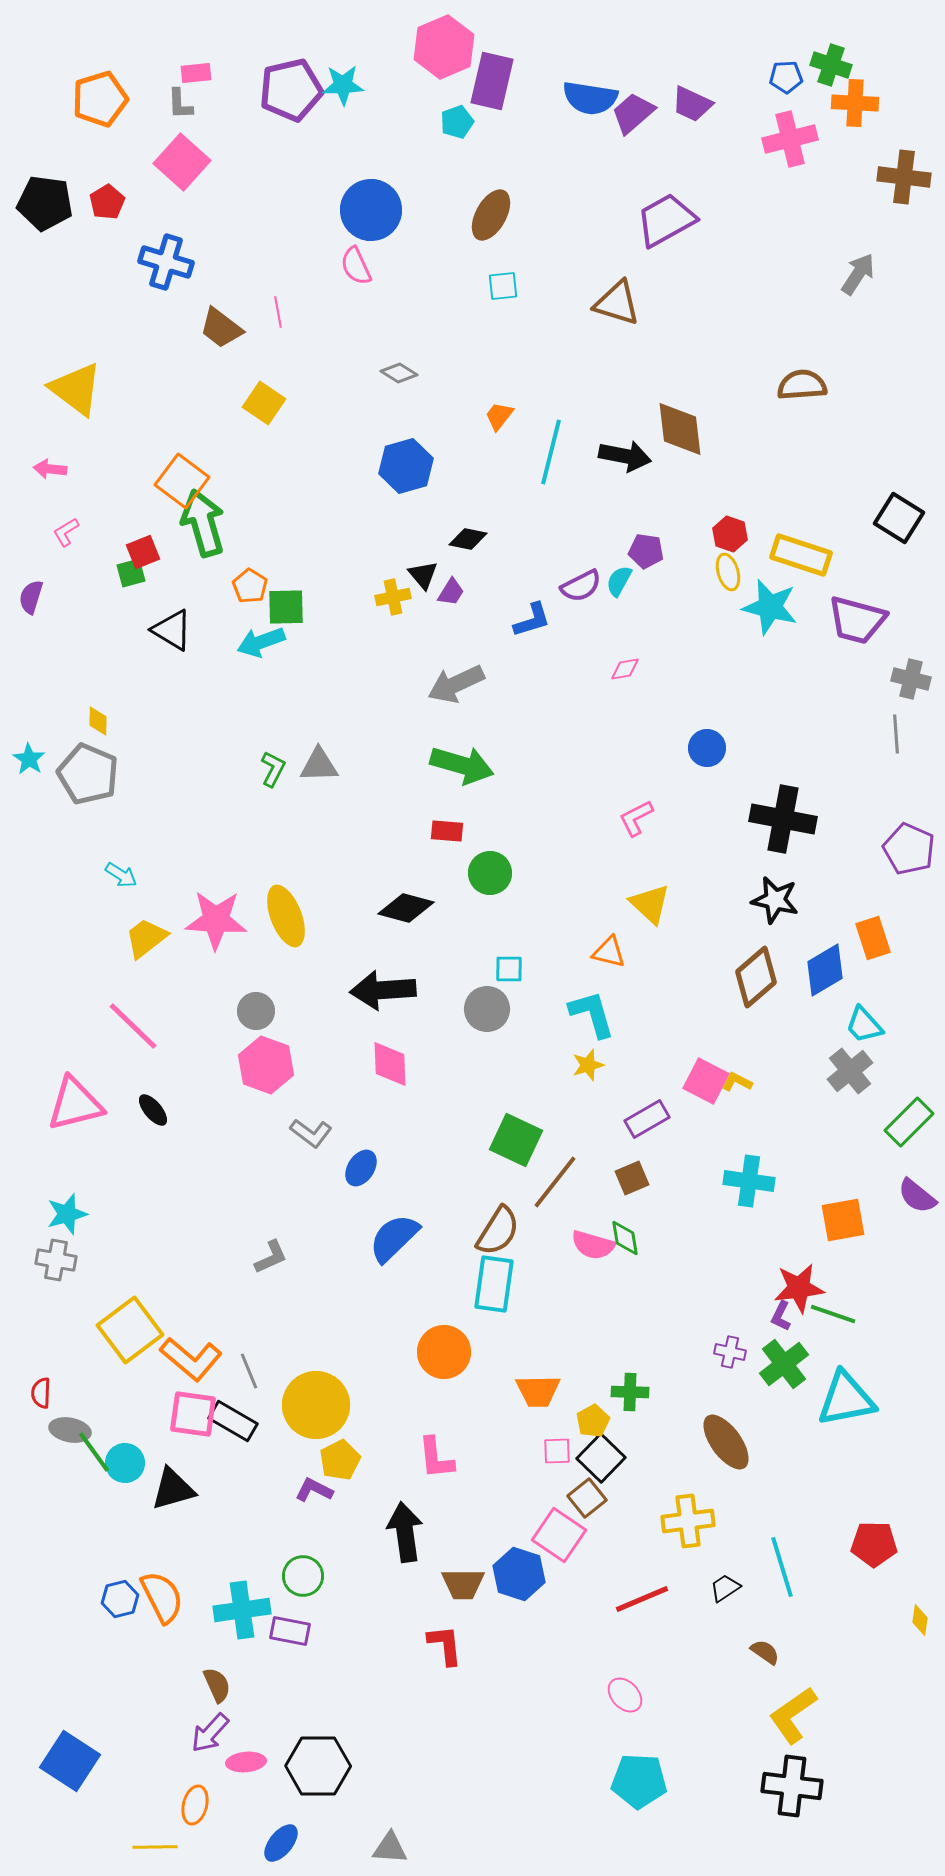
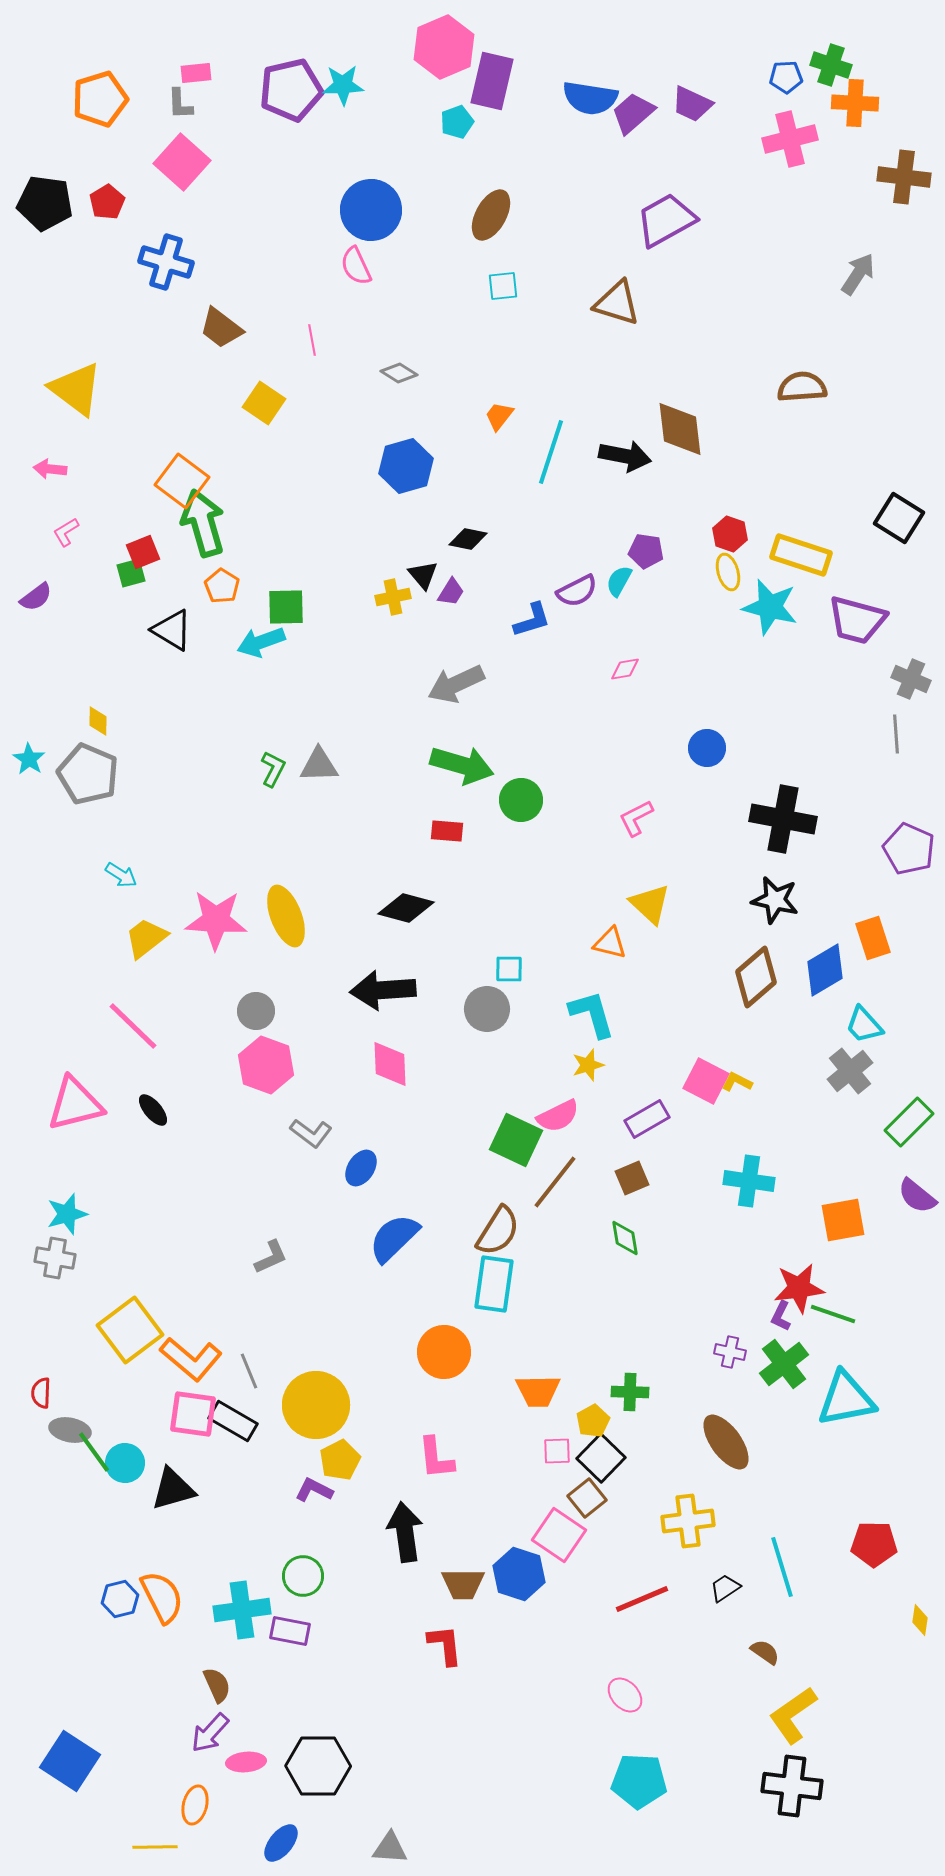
pink line at (278, 312): moved 34 px right, 28 px down
brown semicircle at (802, 385): moved 2 px down
cyan line at (551, 452): rotated 4 degrees clockwise
orange pentagon at (250, 586): moved 28 px left
purple semicircle at (581, 586): moved 4 px left, 5 px down
purple semicircle at (31, 597): moved 5 px right; rotated 144 degrees counterclockwise
gray cross at (911, 679): rotated 9 degrees clockwise
green circle at (490, 873): moved 31 px right, 73 px up
orange triangle at (609, 952): moved 1 px right, 9 px up
pink semicircle at (593, 1245): moved 35 px left, 129 px up; rotated 42 degrees counterclockwise
gray cross at (56, 1260): moved 1 px left, 2 px up
